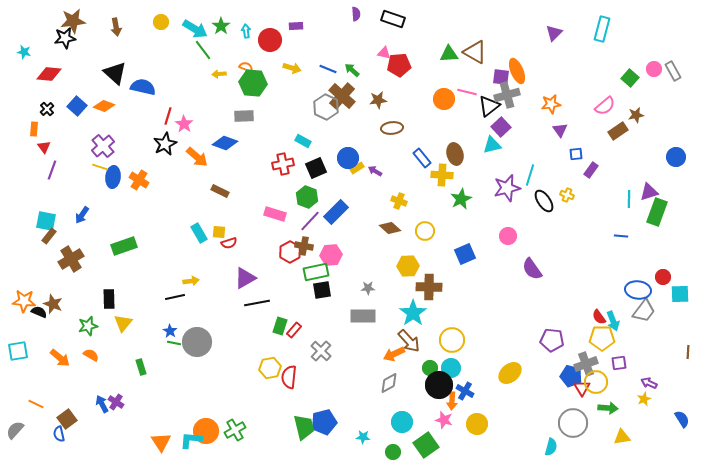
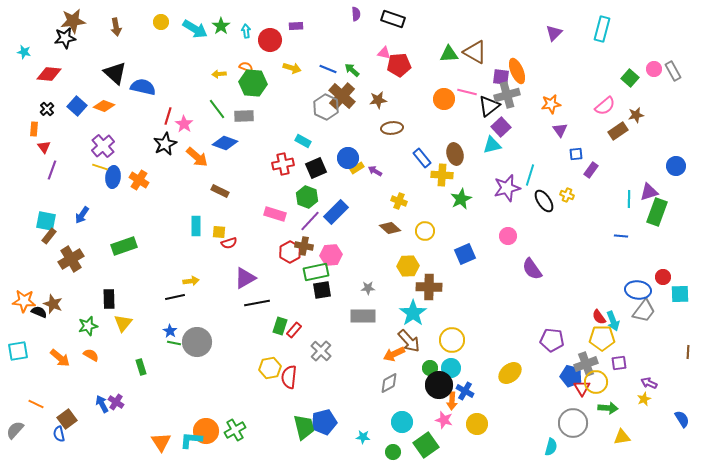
green line at (203, 50): moved 14 px right, 59 px down
blue circle at (676, 157): moved 9 px down
cyan rectangle at (199, 233): moved 3 px left, 7 px up; rotated 30 degrees clockwise
